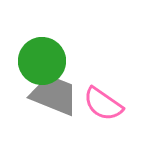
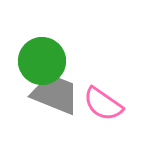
gray trapezoid: moved 1 px right, 1 px up
